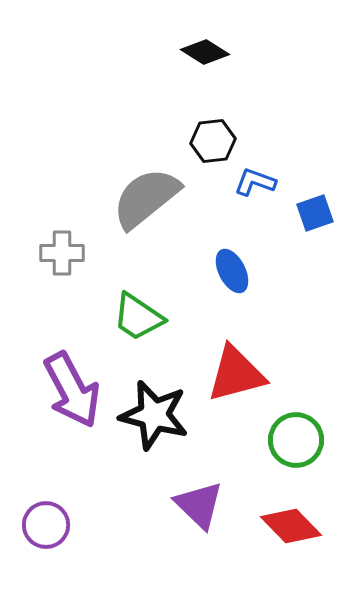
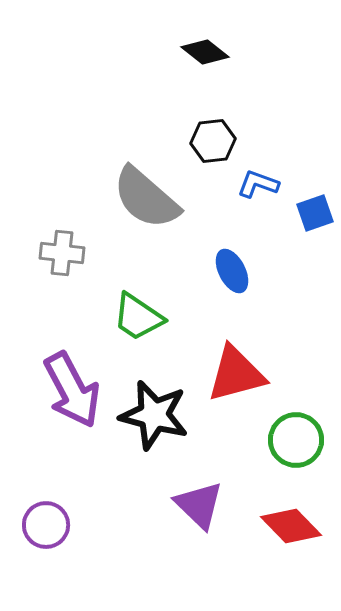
black diamond: rotated 6 degrees clockwise
blue L-shape: moved 3 px right, 2 px down
gray semicircle: rotated 100 degrees counterclockwise
gray cross: rotated 6 degrees clockwise
